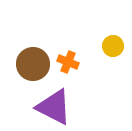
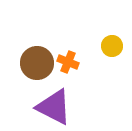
yellow circle: moved 1 px left
brown circle: moved 4 px right, 1 px up
